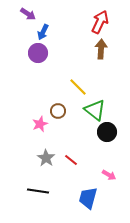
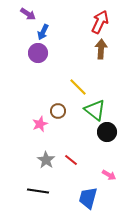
gray star: moved 2 px down
